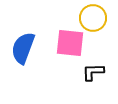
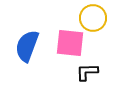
blue semicircle: moved 4 px right, 2 px up
black L-shape: moved 6 px left
